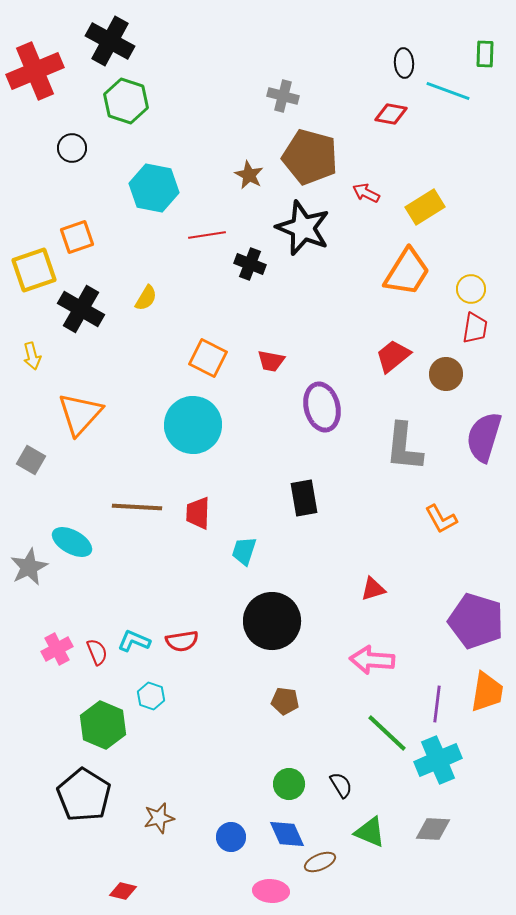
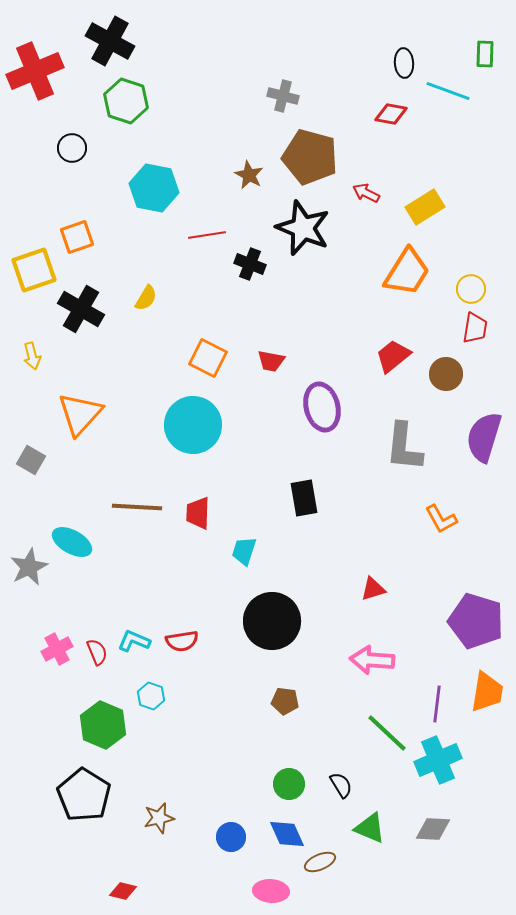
green triangle at (370, 832): moved 4 px up
